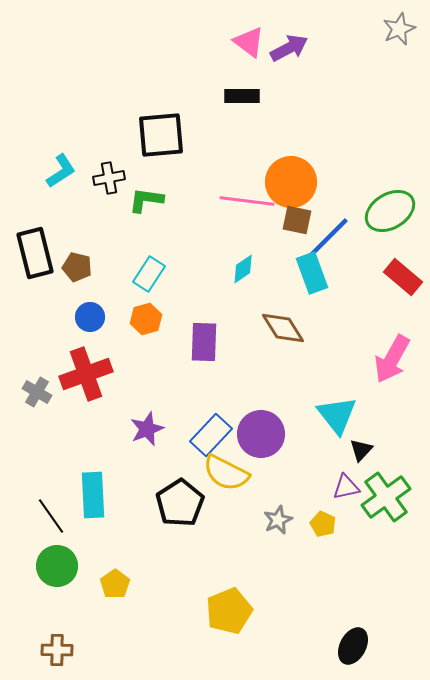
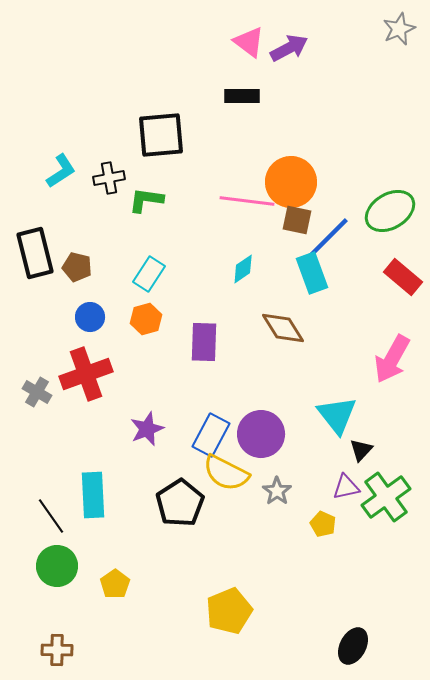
blue rectangle at (211, 435): rotated 15 degrees counterclockwise
gray star at (278, 520): moved 1 px left, 29 px up; rotated 12 degrees counterclockwise
